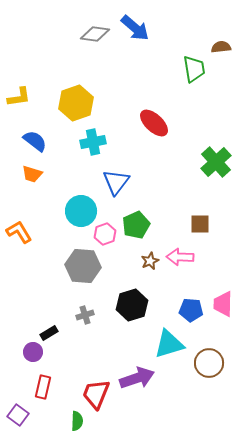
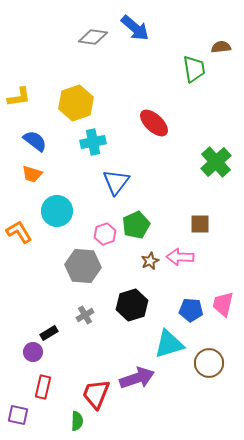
gray diamond: moved 2 px left, 3 px down
cyan circle: moved 24 px left
pink trapezoid: rotated 12 degrees clockwise
gray cross: rotated 12 degrees counterclockwise
purple square: rotated 25 degrees counterclockwise
